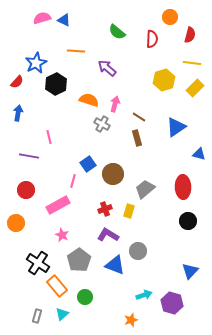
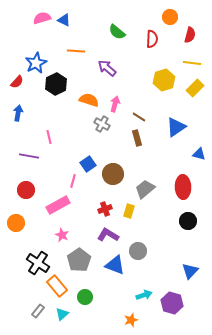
gray rectangle at (37, 316): moved 1 px right, 5 px up; rotated 24 degrees clockwise
